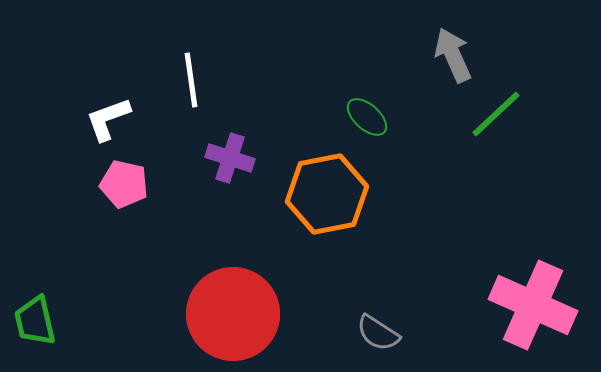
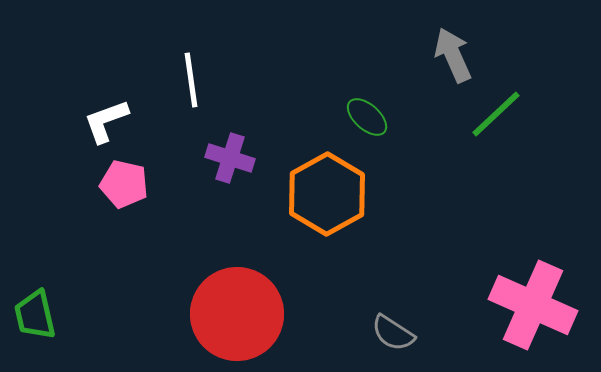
white L-shape: moved 2 px left, 2 px down
orange hexagon: rotated 18 degrees counterclockwise
red circle: moved 4 px right
green trapezoid: moved 6 px up
gray semicircle: moved 15 px right
